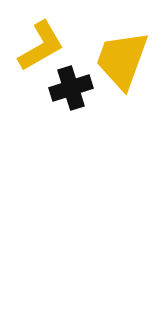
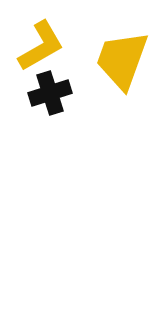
black cross: moved 21 px left, 5 px down
